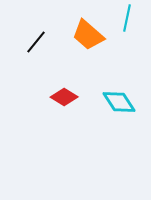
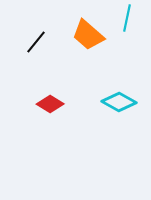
red diamond: moved 14 px left, 7 px down
cyan diamond: rotated 28 degrees counterclockwise
